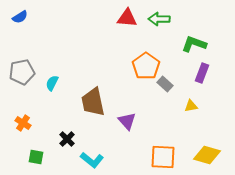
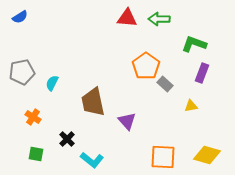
orange cross: moved 10 px right, 6 px up
green square: moved 3 px up
